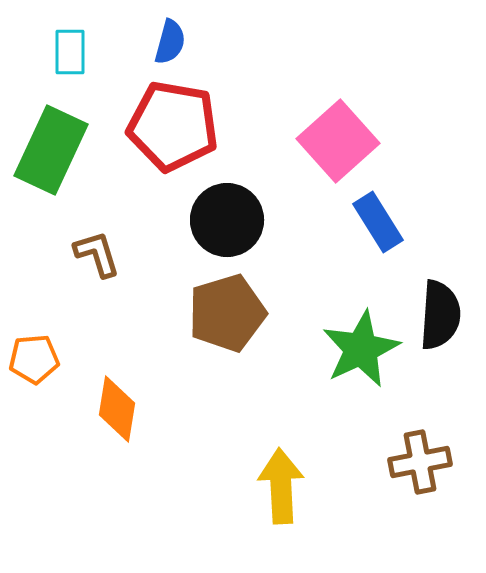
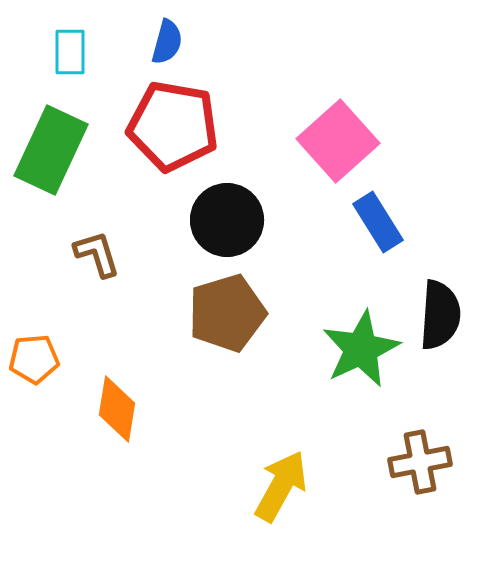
blue semicircle: moved 3 px left
yellow arrow: rotated 32 degrees clockwise
